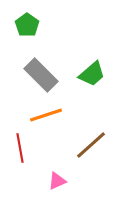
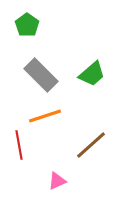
orange line: moved 1 px left, 1 px down
red line: moved 1 px left, 3 px up
